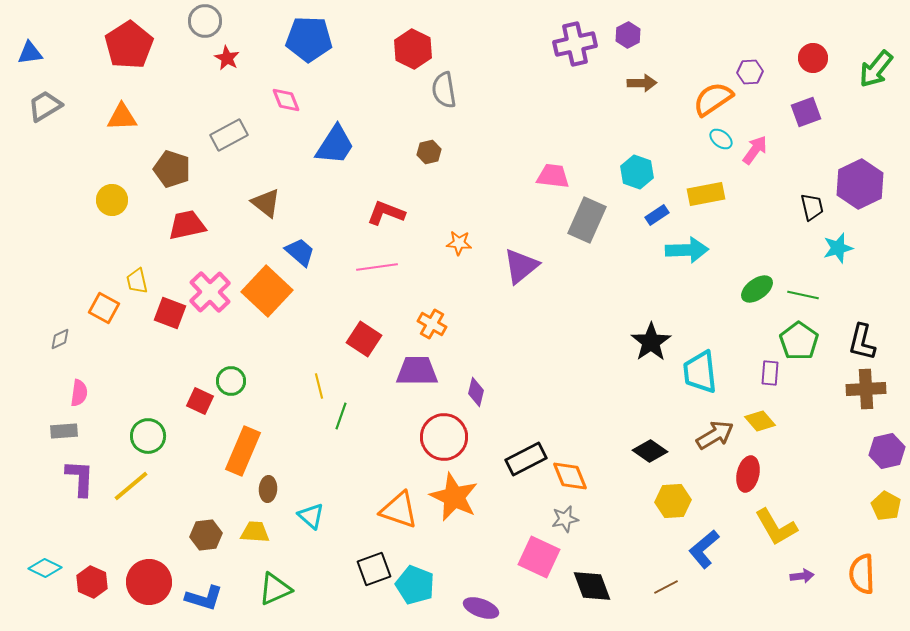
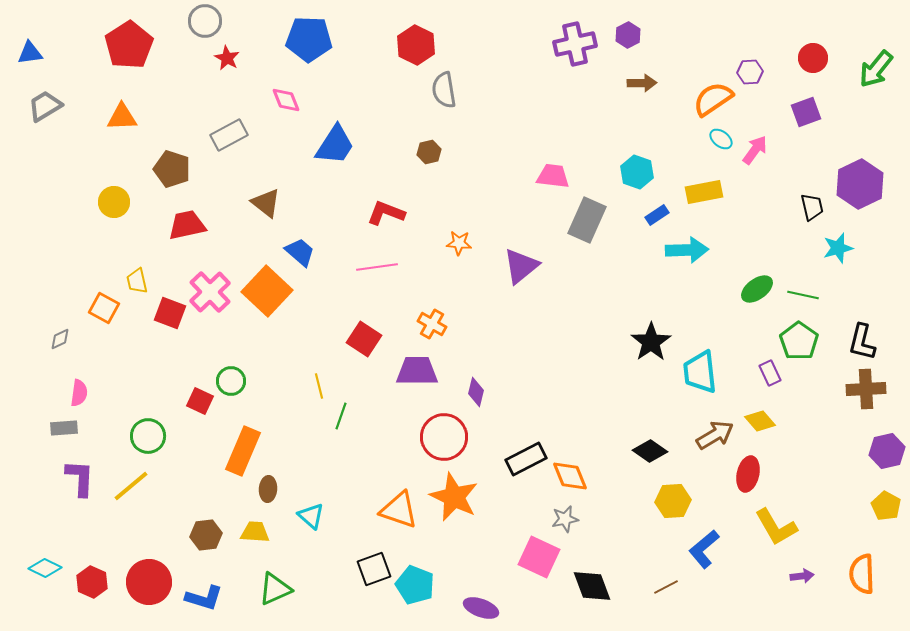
red hexagon at (413, 49): moved 3 px right, 4 px up
yellow rectangle at (706, 194): moved 2 px left, 2 px up
yellow circle at (112, 200): moved 2 px right, 2 px down
purple rectangle at (770, 373): rotated 30 degrees counterclockwise
gray rectangle at (64, 431): moved 3 px up
